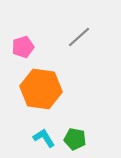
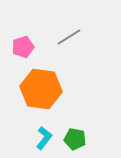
gray line: moved 10 px left; rotated 10 degrees clockwise
cyan L-shape: rotated 70 degrees clockwise
